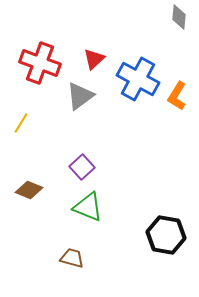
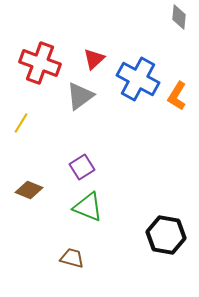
purple square: rotated 10 degrees clockwise
